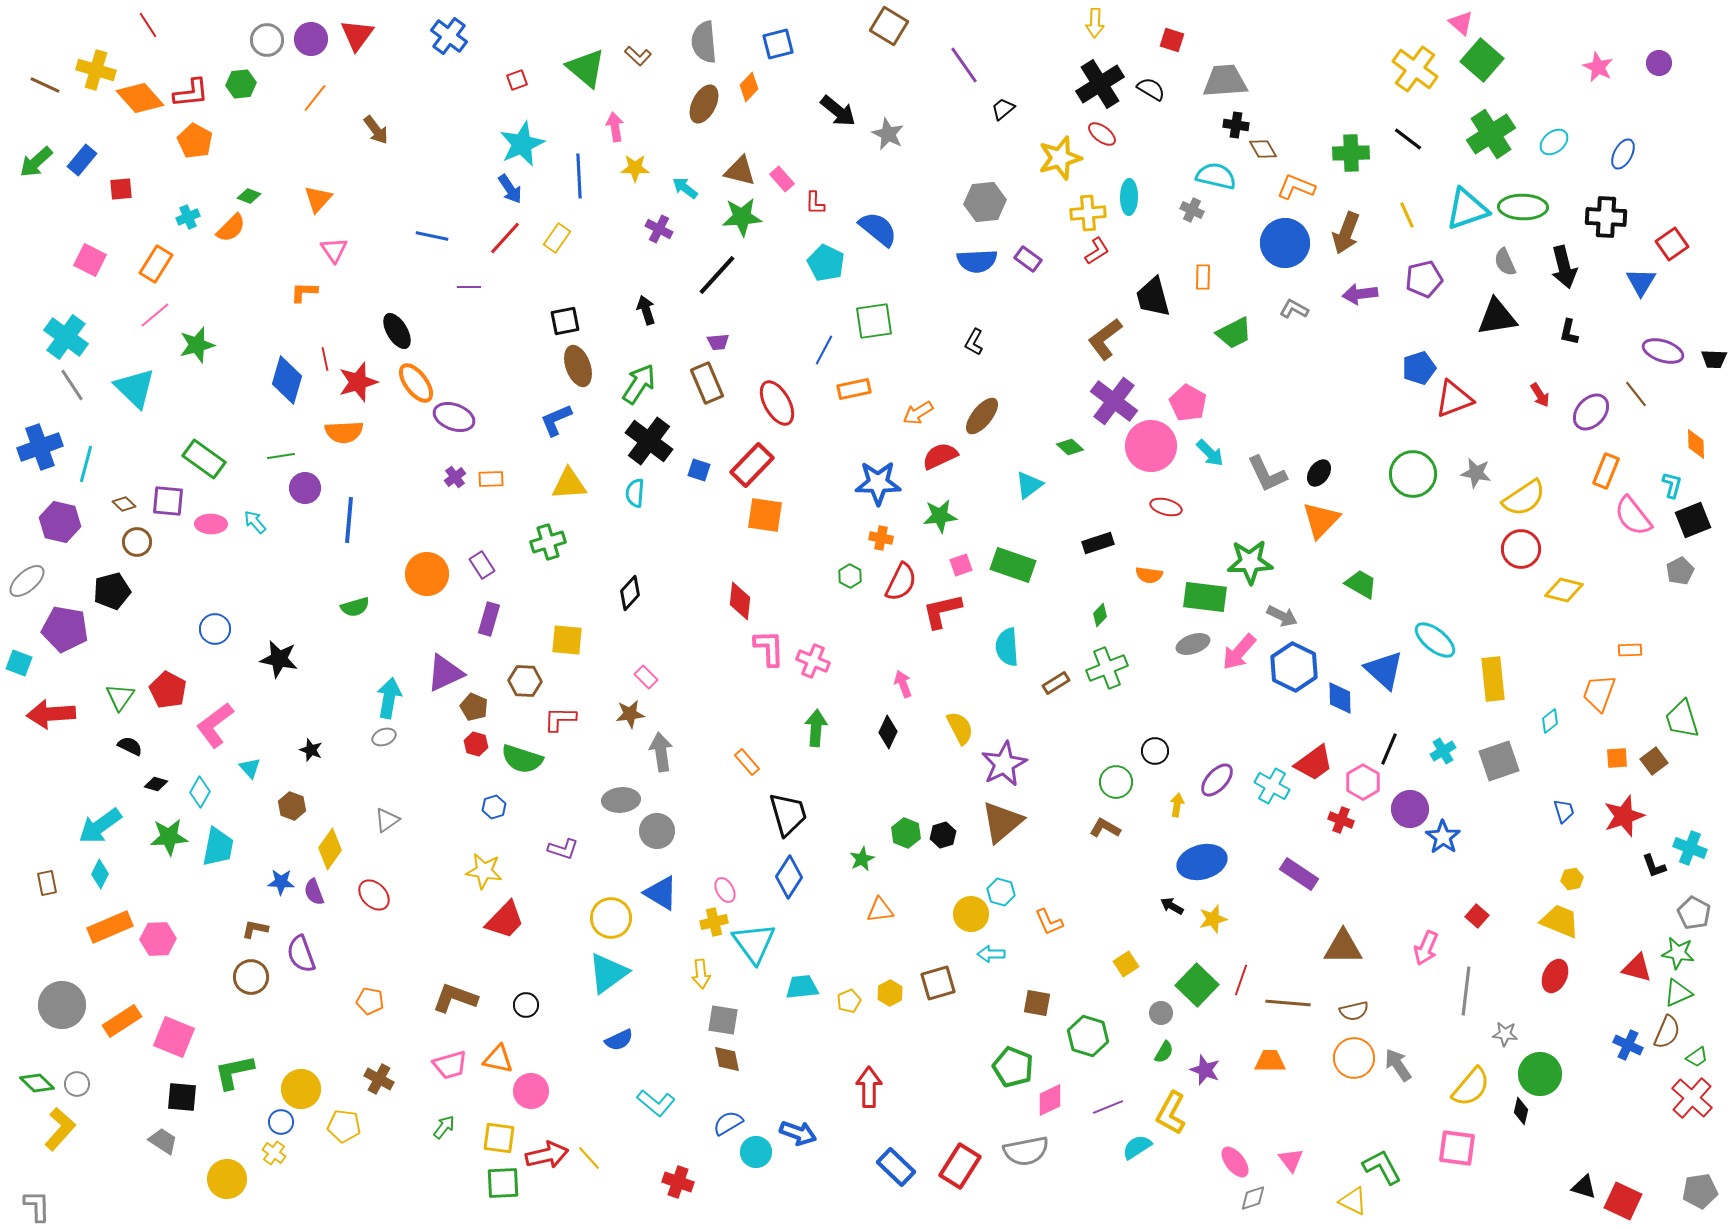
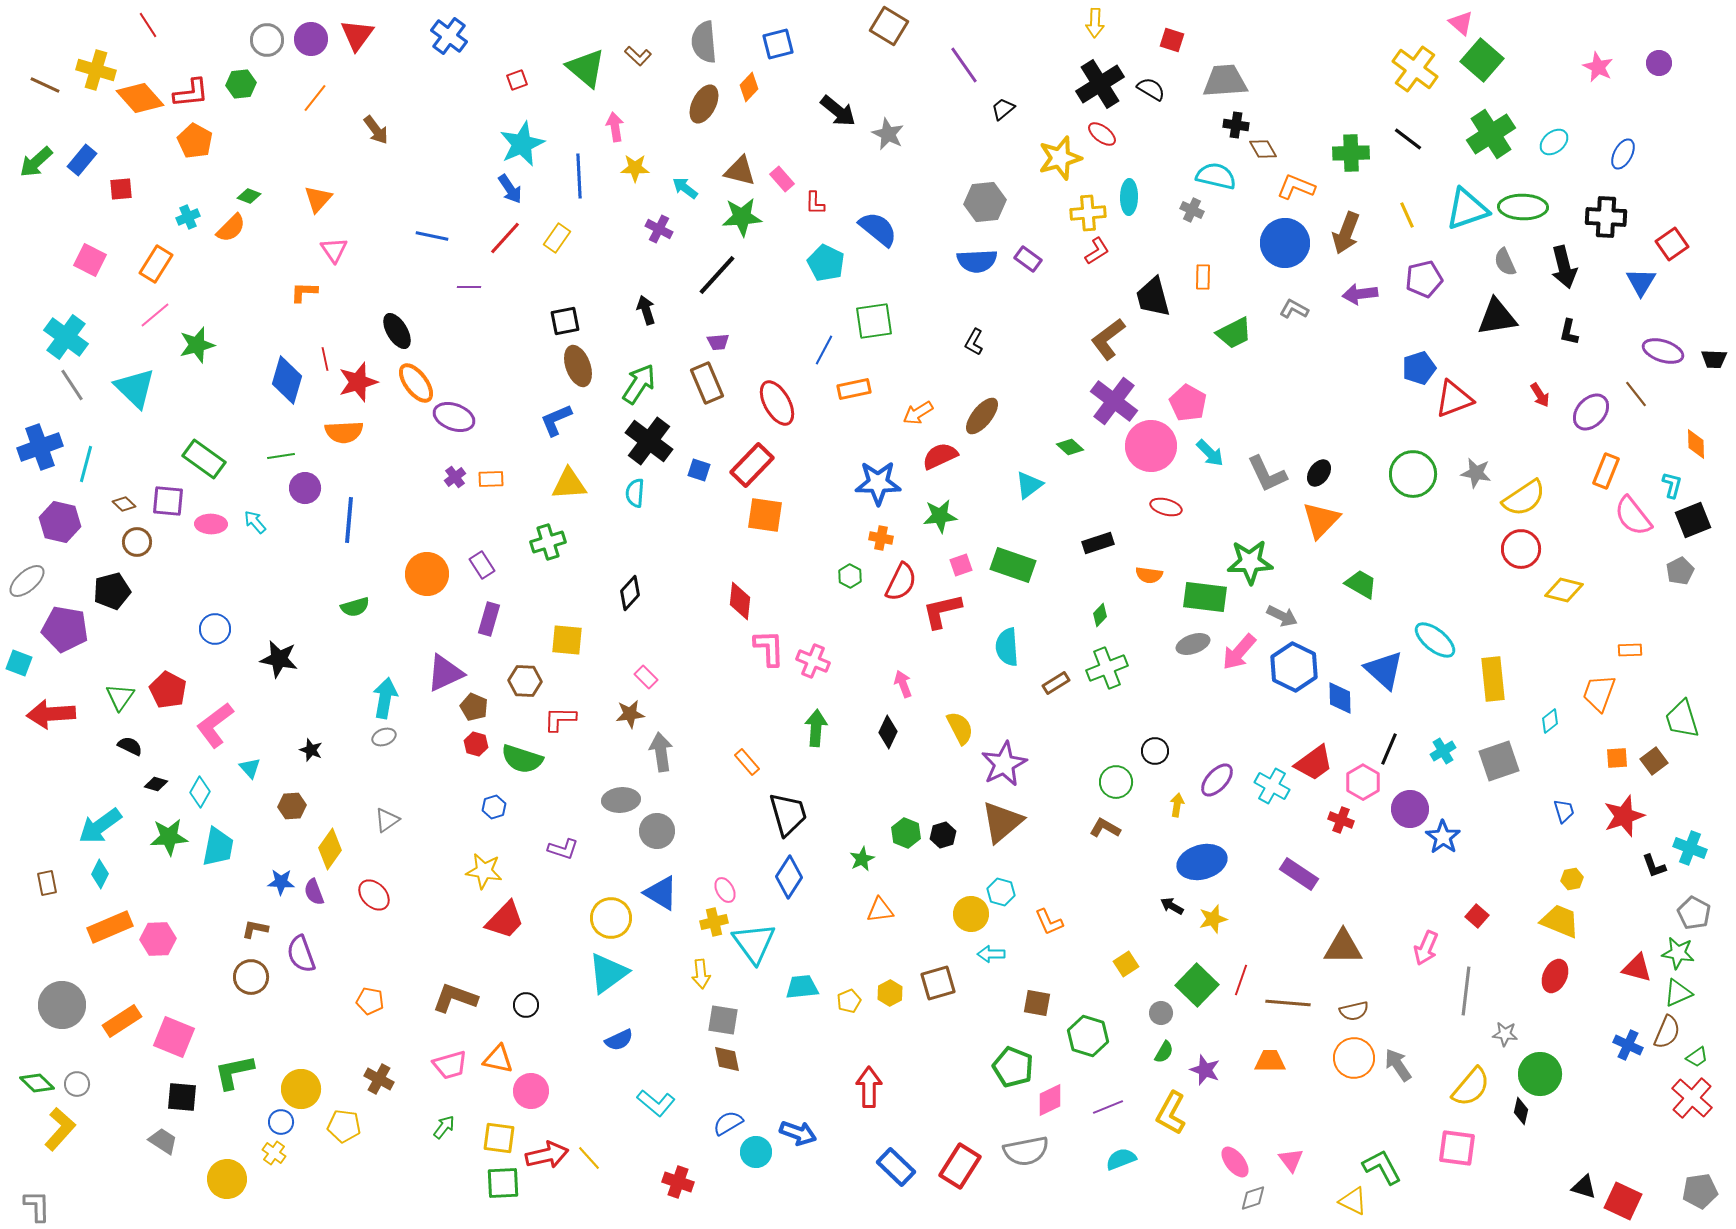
brown L-shape at (1105, 339): moved 3 px right
cyan arrow at (389, 698): moved 4 px left
brown hexagon at (292, 806): rotated 24 degrees counterclockwise
cyan semicircle at (1137, 1147): moved 16 px left, 12 px down; rotated 12 degrees clockwise
